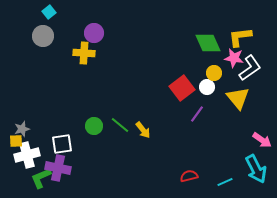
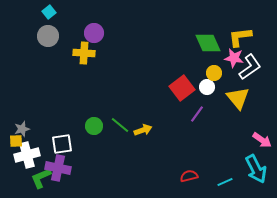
gray circle: moved 5 px right
white L-shape: moved 1 px up
yellow arrow: rotated 72 degrees counterclockwise
